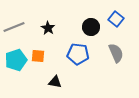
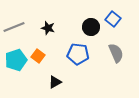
blue square: moved 3 px left
black star: rotated 16 degrees counterclockwise
orange square: rotated 32 degrees clockwise
black triangle: rotated 40 degrees counterclockwise
